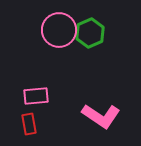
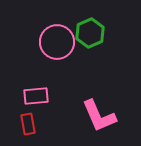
pink circle: moved 2 px left, 12 px down
pink L-shape: moved 2 px left; rotated 33 degrees clockwise
red rectangle: moved 1 px left
